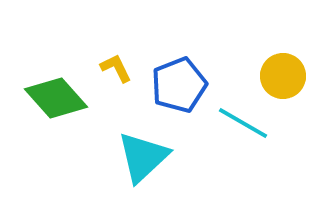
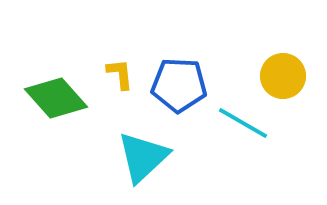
yellow L-shape: moved 4 px right, 6 px down; rotated 20 degrees clockwise
blue pentagon: rotated 24 degrees clockwise
